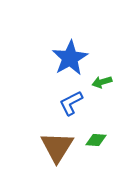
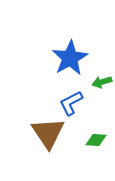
brown triangle: moved 9 px left, 14 px up; rotated 6 degrees counterclockwise
